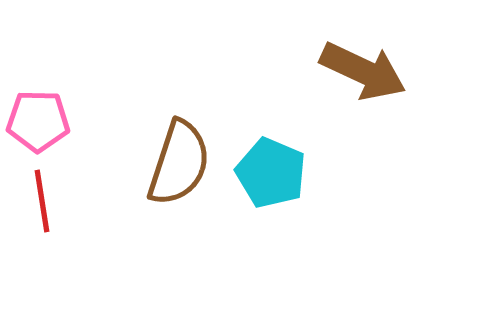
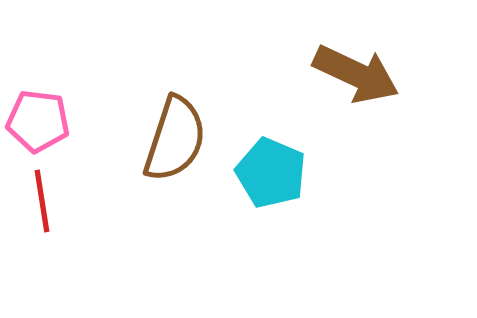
brown arrow: moved 7 px left, 3 px down
pink pentagon: rotated 6 degrees clockwise
brown semicircle: moved 4 px left, 24 px up
